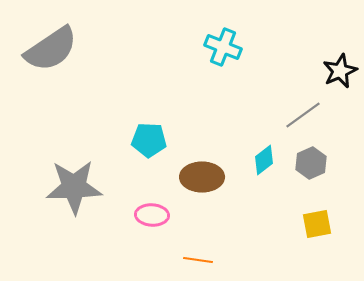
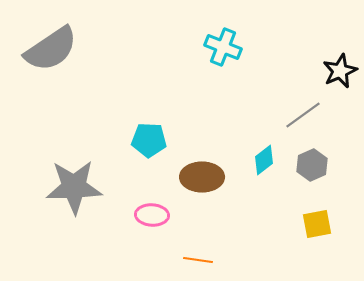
gray hexagon: moved 1 px right, 2 px down
